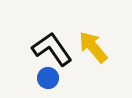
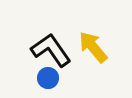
black L-shape: moved 1 px left, 1 px down
